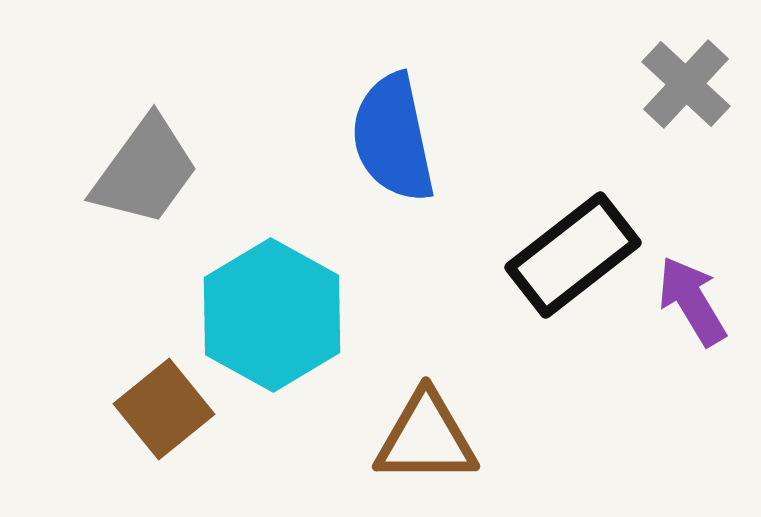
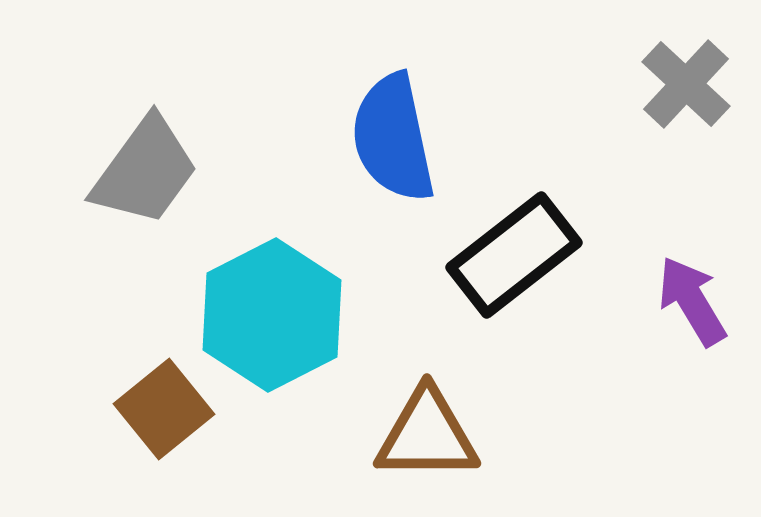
black rectangle: moved 59 px left
cyan hexagon: rotated 4 degrees clockwise
brown triangle: moved 1 px right, 3 px up
